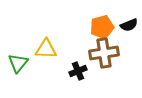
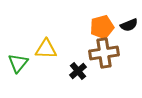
black cross: rotated 18 degrees counterclockwise
